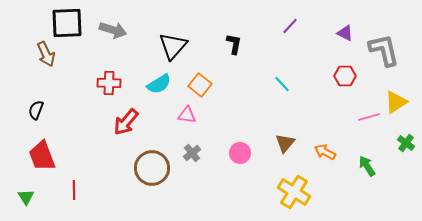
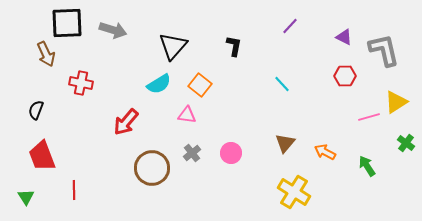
purple triangle: moved 1 px left, 4 px down
black L-shape: moved 2 px down
red cross: moved 28 px left; rotated 10 degrees clockwise
pink circle: moved 9 px left
